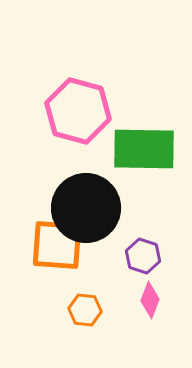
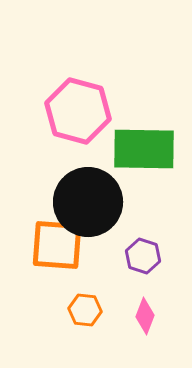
black circle: moved 2 px right, 6 px up
pink diamond: moved 5 px left, 16 px down
